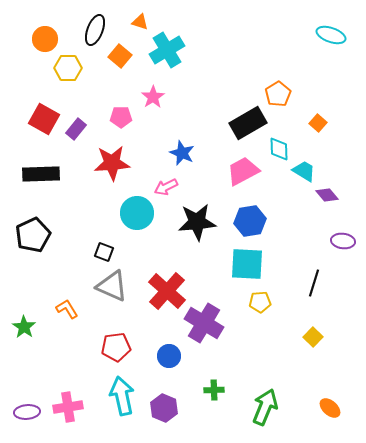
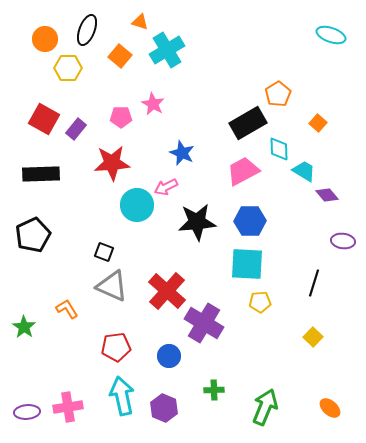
black ellipse at (95, 30): moved 8 px left
pink star at (153, 97): moved 7 px down; rotated 10 degrees counterclockwise
cyan circle at (137, 213): moved 8 px up
blue hexagon at (250, 221): rotated 8 degrees clockwise
